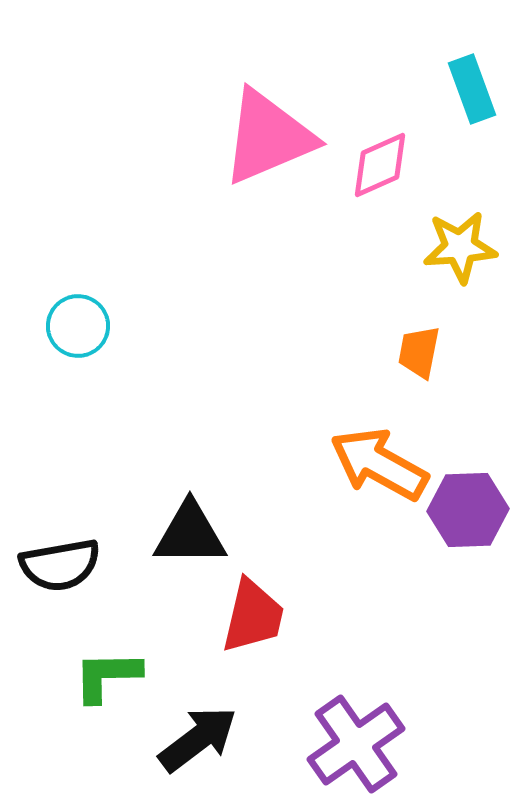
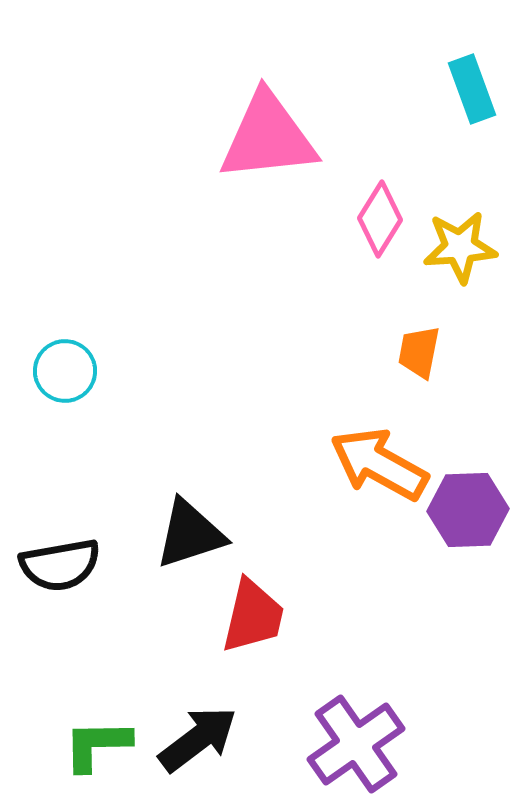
pink triangle: rotated 17 degrees clockwise
pink diamond: moved 54 px down; rotated 34 degrees counterclockwise
cyan circle: moved 13 px left, 45 px down
black triangle: rotated 18 degrees counterclockwise
green L-shape: moved 10 px left, 69 px down
